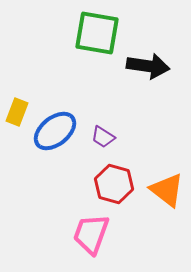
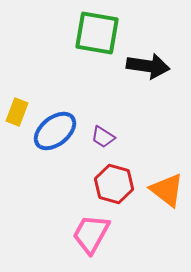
pink trapezoid: rotated 9 degrees clockwise
